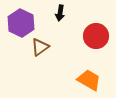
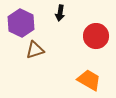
brown triangle: moved 5 px left, 3 px down; rotated 18 degrees clockwise
